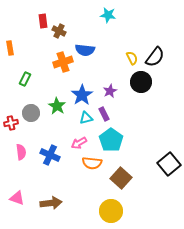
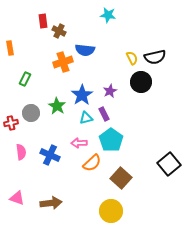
black semicircle: rotated 40 degrees clockwise
pink arrow: rotated 28 degrees clockwise
orange semicircle: rotated 48 degrees counterclockwise
